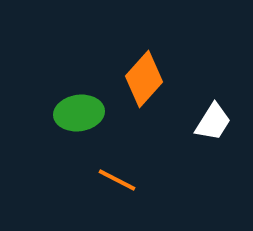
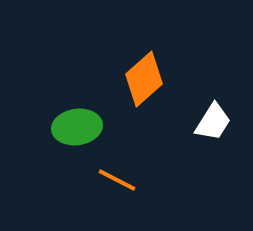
orange diamond: rotated 6 degrees clockwise
green ellipse: moved 2 px left, 14 px down
